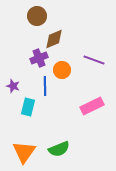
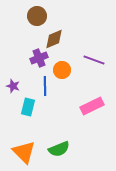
orange triangle: rotated 20 degrees counterclockwise
